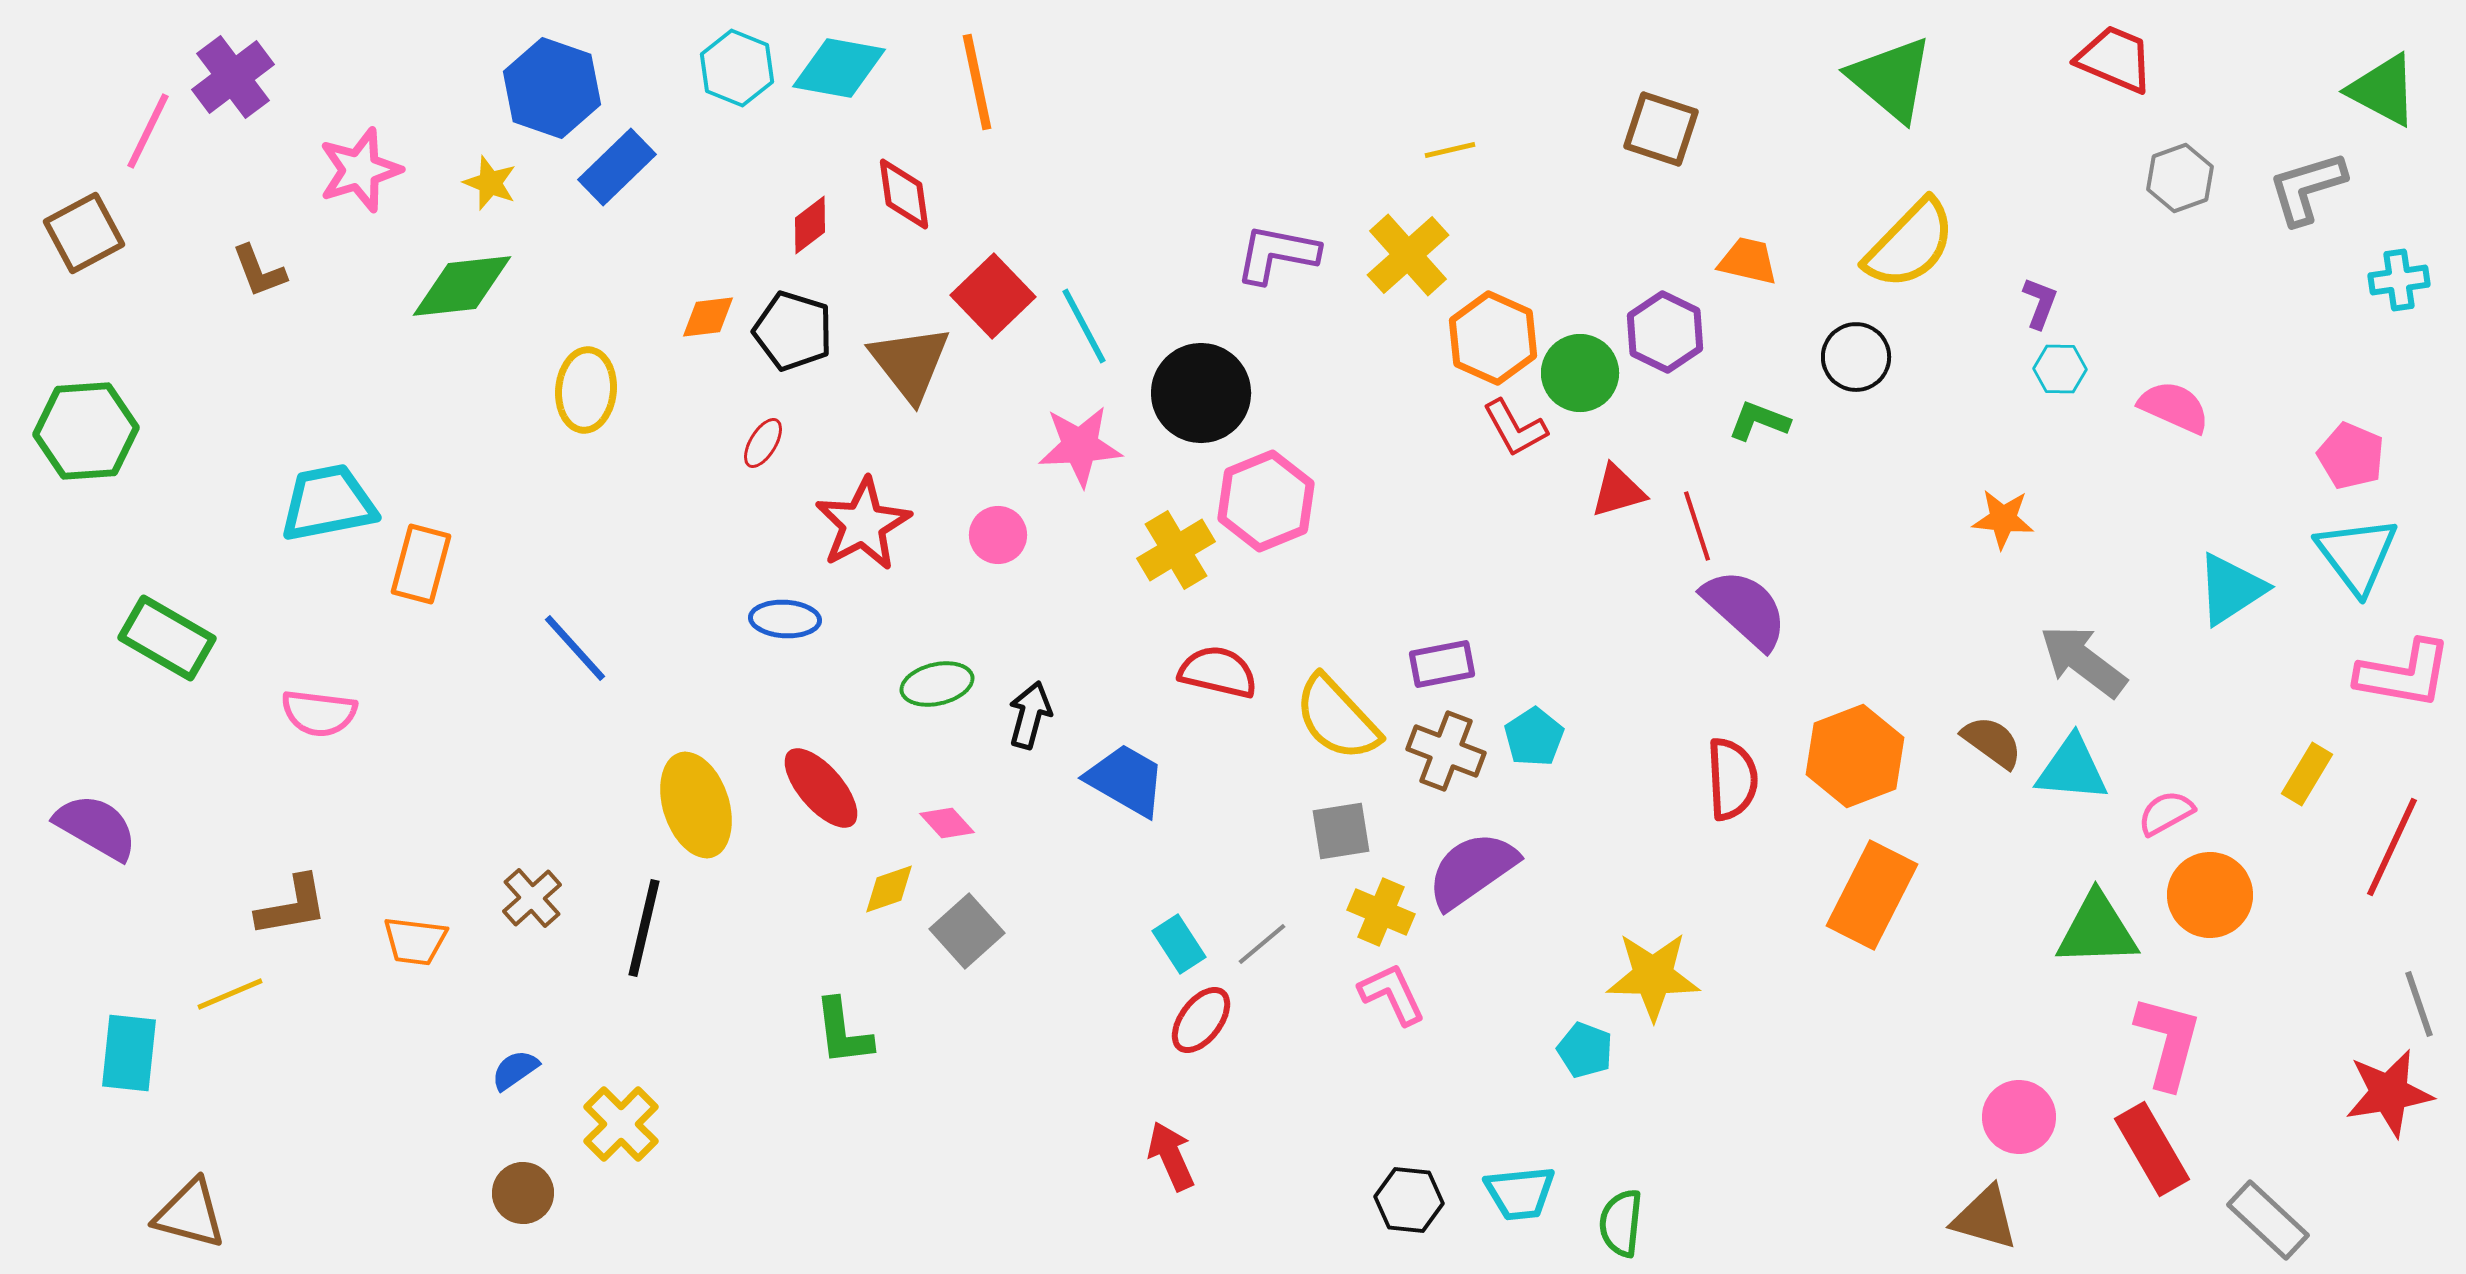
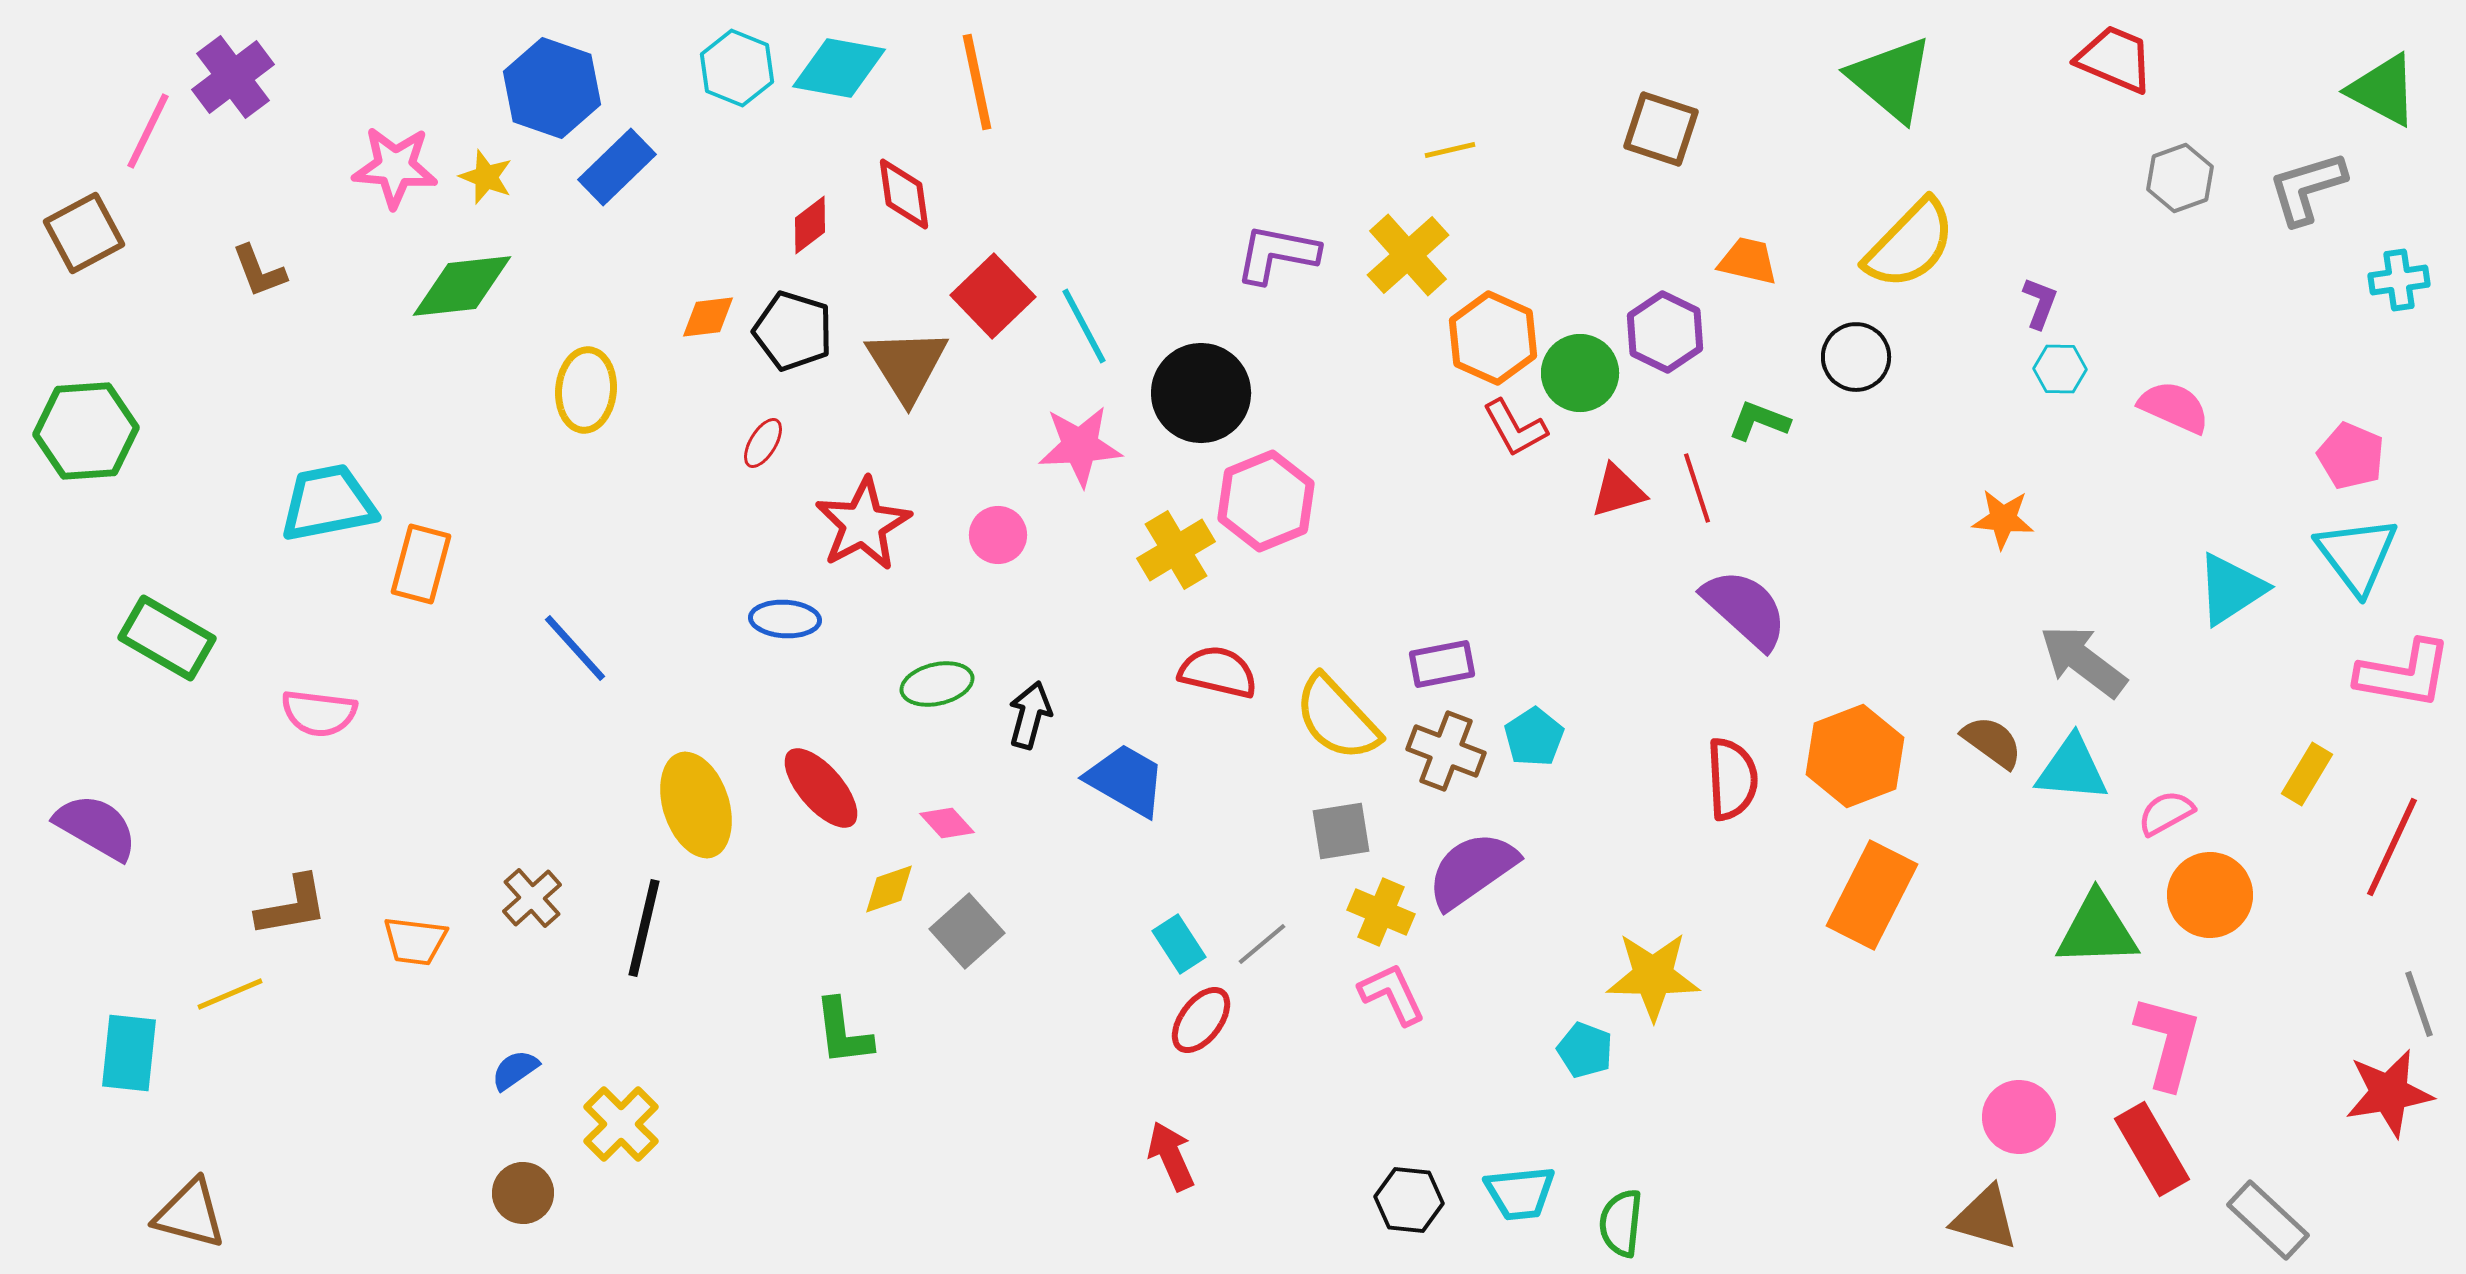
pink star at (360, 170): moved 35 px right, 3 px up; rotated 22 degrees clockwise
yellow star at (490, 183): moved 4 px left, 6 px up
brown triangle at (910, 363): moved 3 px left, 2 px down; rotated 6 degrees clockwise
red line at (1697, 526): moved 38 px up
